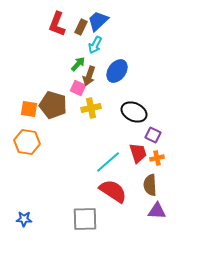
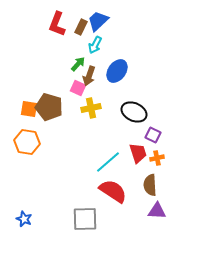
brown pentagon: moved 4 px left, 2 px down
blue star: rotated 21 degrees clockwise
